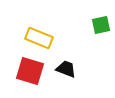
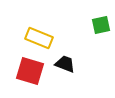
black trapezoid: moved 1 px left, 5 px up
